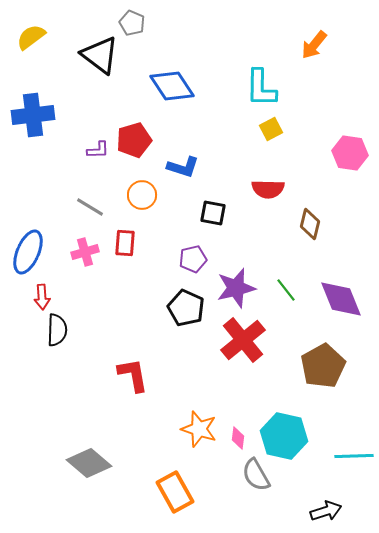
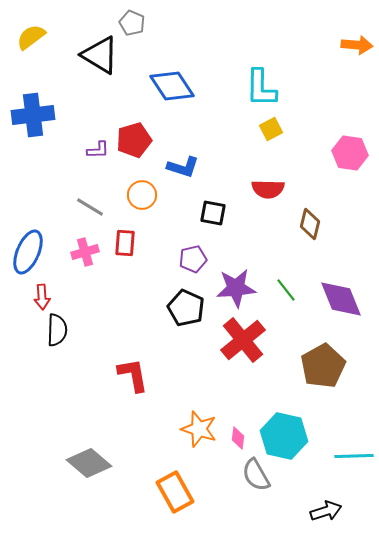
orange arrow: moved 43 px right; rotated 124 degrees counterclockwise
black triangle: rotated 6 degrees counterclockwise
purple star: rotated 9 degrees clockwise
